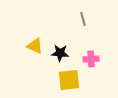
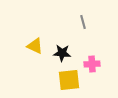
gray line: moved 3 px down
black star: moved 2 px right
pink cross: moved 1 px right, 5 px down
